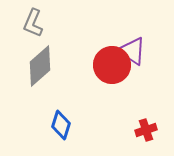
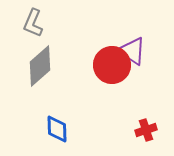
blue diamond: moved 4 px left, 4 px down; rotated 20 degrees counterclockwise
